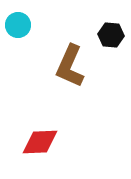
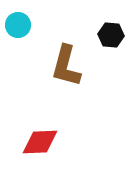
brown L-shape: moved 4 px left; rotated 9 degrees counterclockwise
